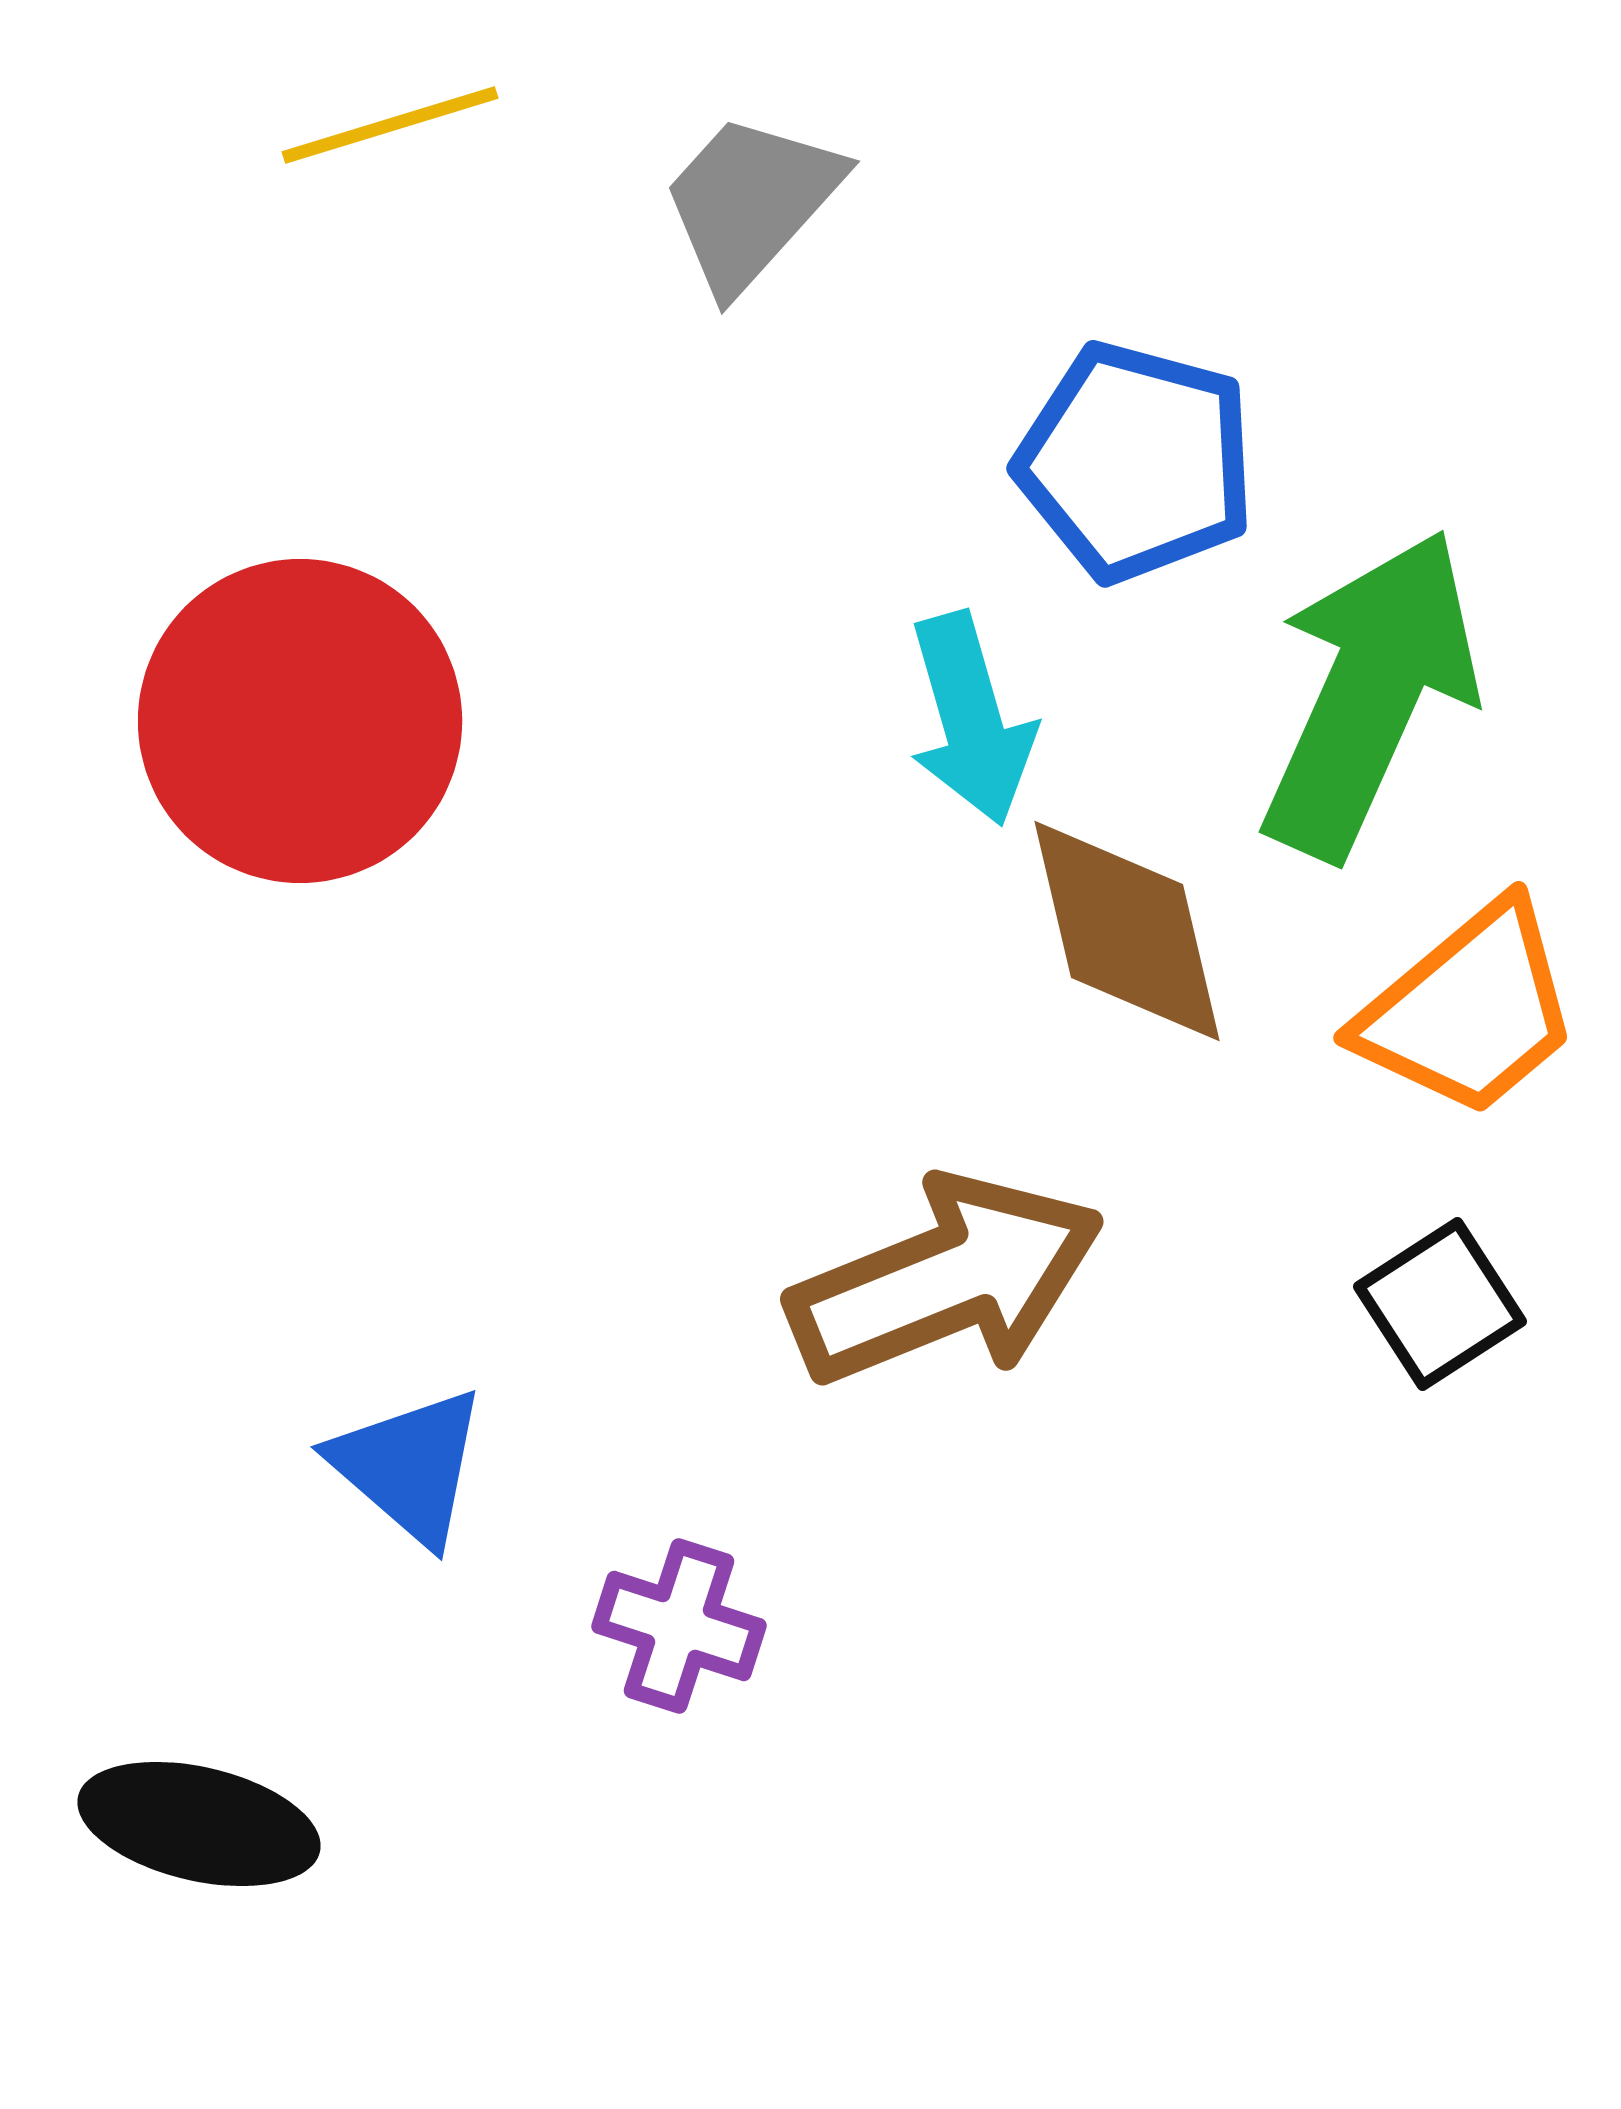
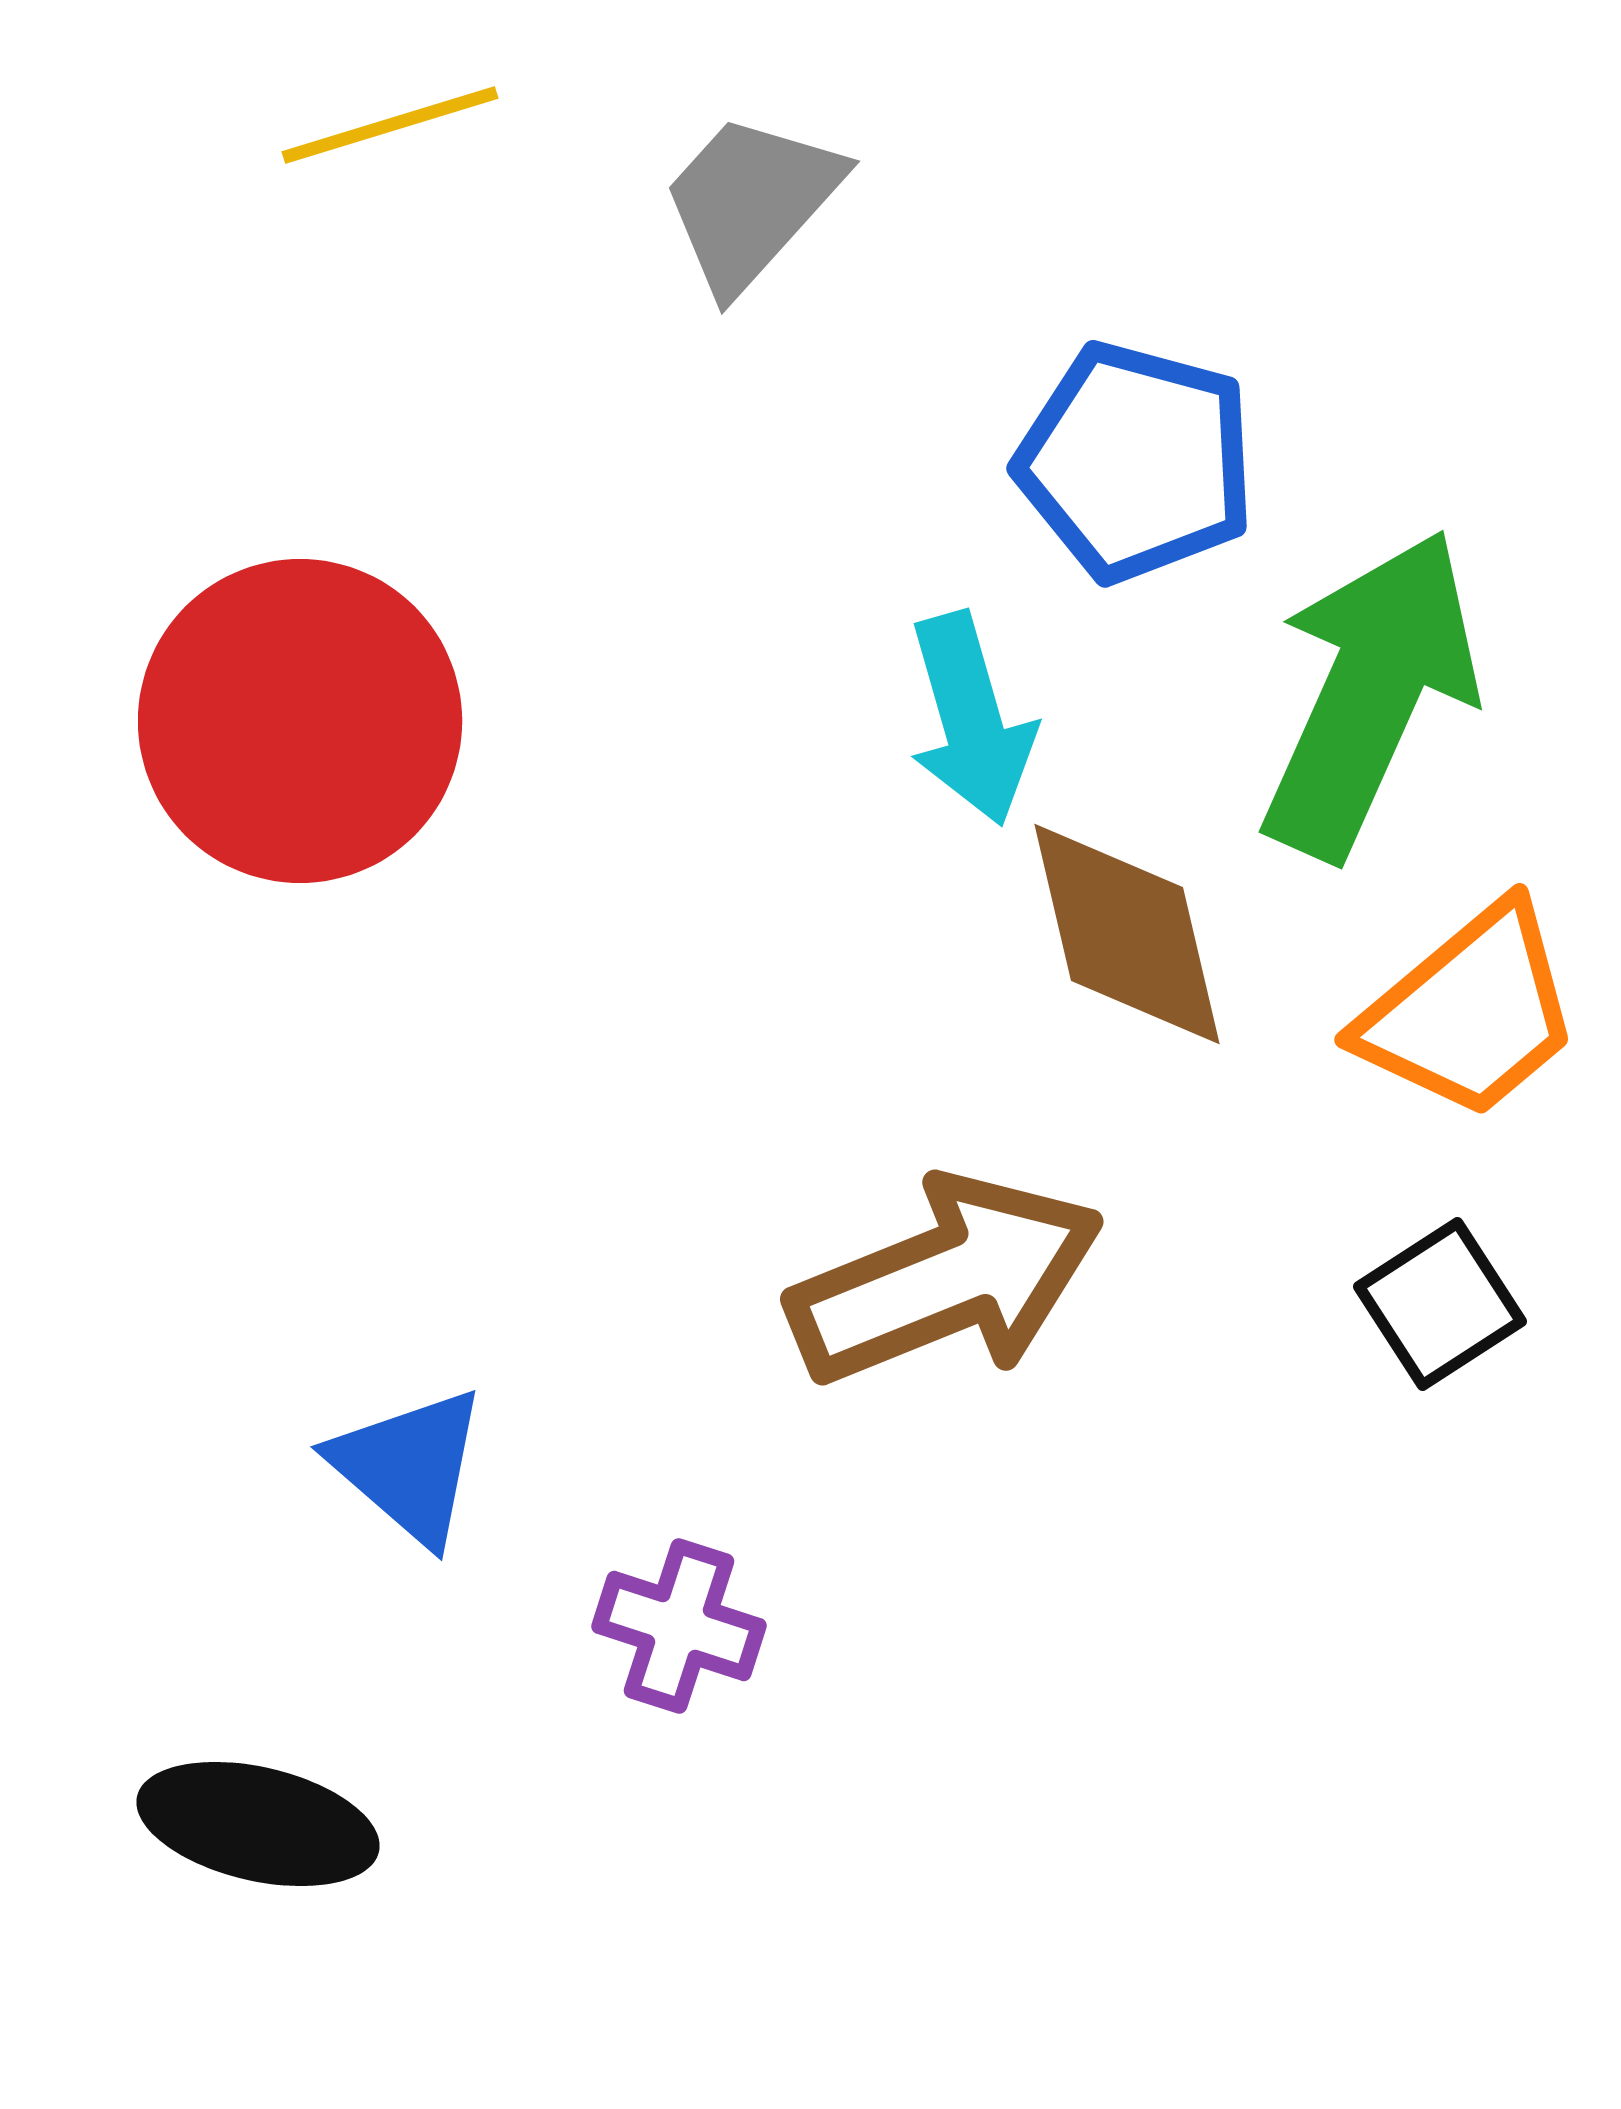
brown diamond: moved 3 px down
orange trapezoid: moved 1 px right, 2 px down
black ellipse: moved 59 px right
